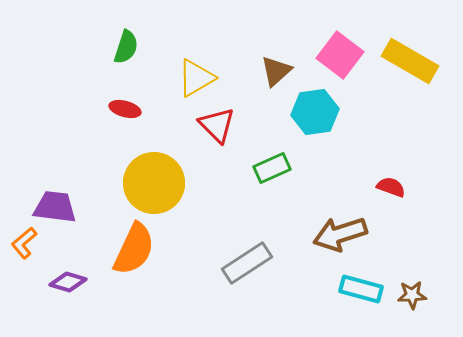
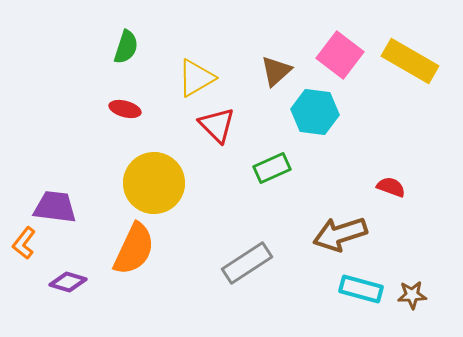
cyan hexagon: rotated 15 degrees clockwise
orange L-shape: rotated 12 degrees counterclockwise
